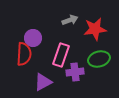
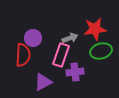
gray arrow: moved 18 px down
red semicircle: moved 1 px left, 1 px down
green ellipse: moved 2 px right, 8 px up
